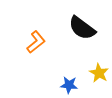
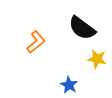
yellow star: moved 2 px left, 14 px up; rotated 18 degrees counterclockwise
blue star: rotated 24 degrees clockwise
